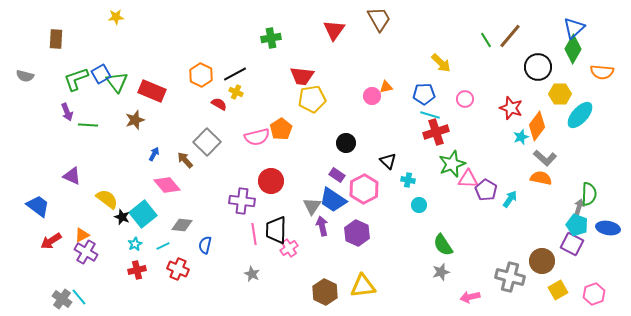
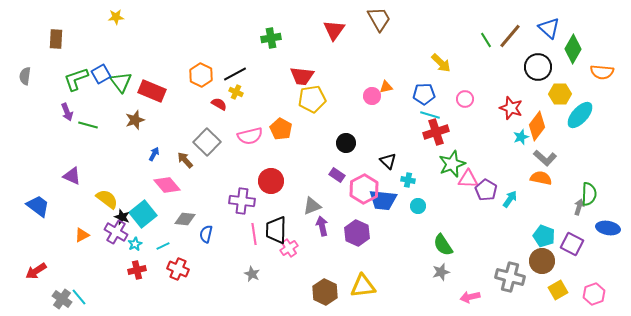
blue triangle at (574, 28): moved 25 px left; rotated 35 degrees counterclockwise
gray semicircle at (25, 76): rotated 84 degrees clockwise
green triangle at (117, 82): moved 4 px right
green line at (88, 125): rotated 12 degrees clockwise
orange pentagon at (281, 129): rotated 10 degrees counterclockwise
pink semicircle at (257, 137): moved 7 px left, 1 px up
blue trapezoid at (333, 200): moved 50 px right; rotated 28 degrees counterclockwise
cyan circle at (419, 205): moved 1 px left, 1 px down
gray triangle at (312, 206): rotated 36 degrees clockwise
gray diamond at (182, 225): moved 3 px right, 6 px up
cyan pentagon at (577, 225): moved 33 px left, 11 px down
red arrow at (51, 241): moved 15 px left, 30 px down
blue semicircle at (205, 245): moved 1 px right, 11 px up
purple cross at (86, 252): moved 30 px right, 20 px up
